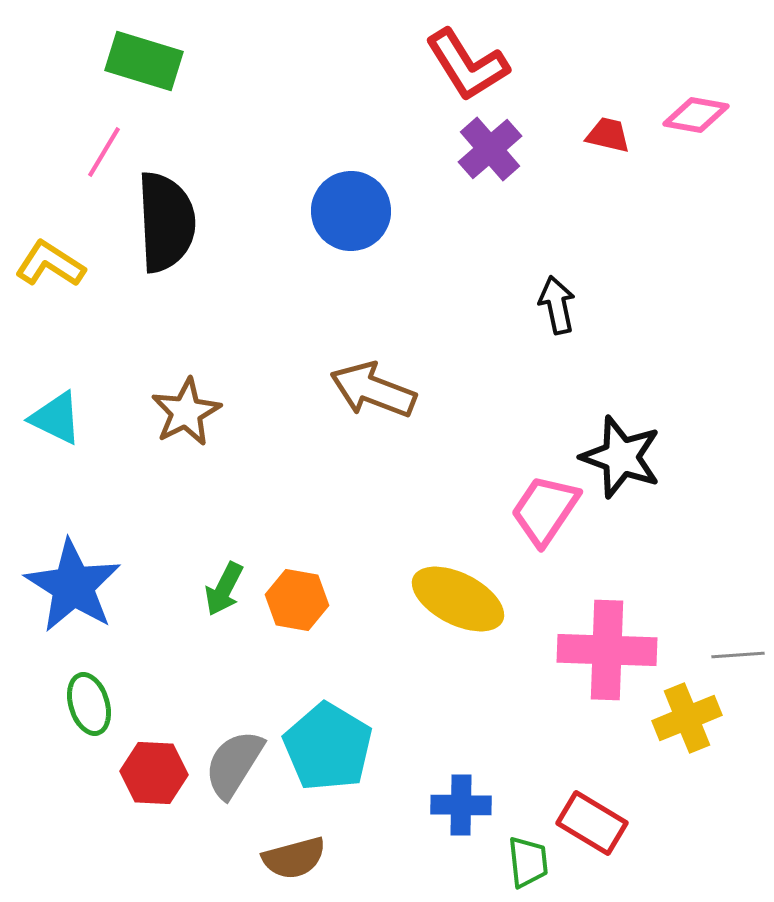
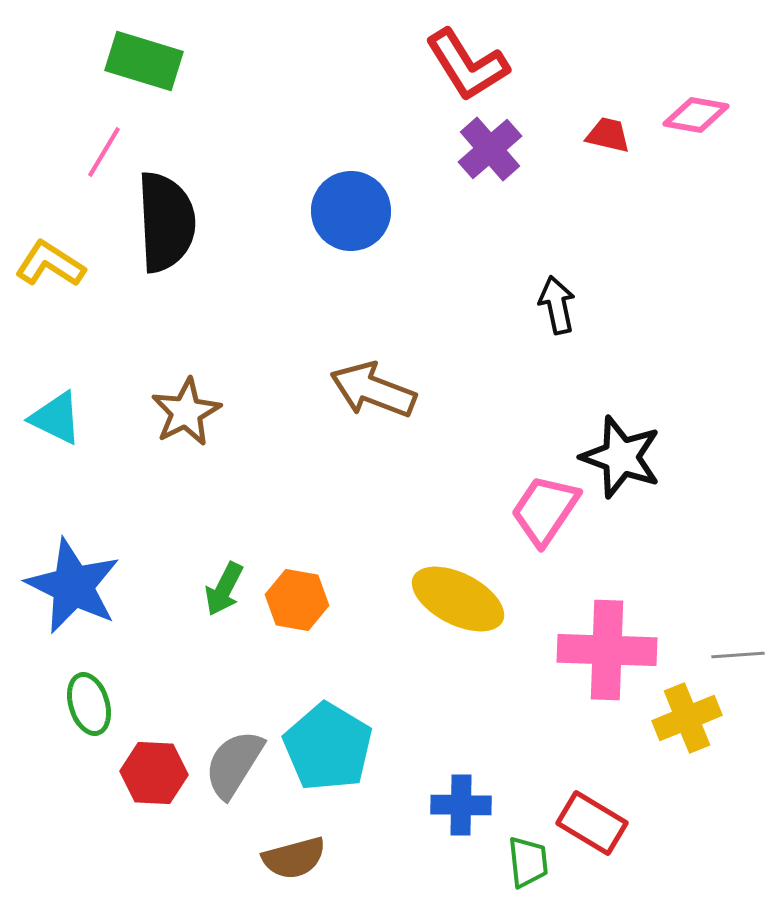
blue star: rotated 6 degrees counterclockwise
